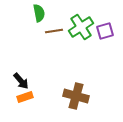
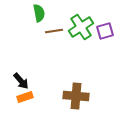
brown cross: rotated 10 degrees counterclockwise
